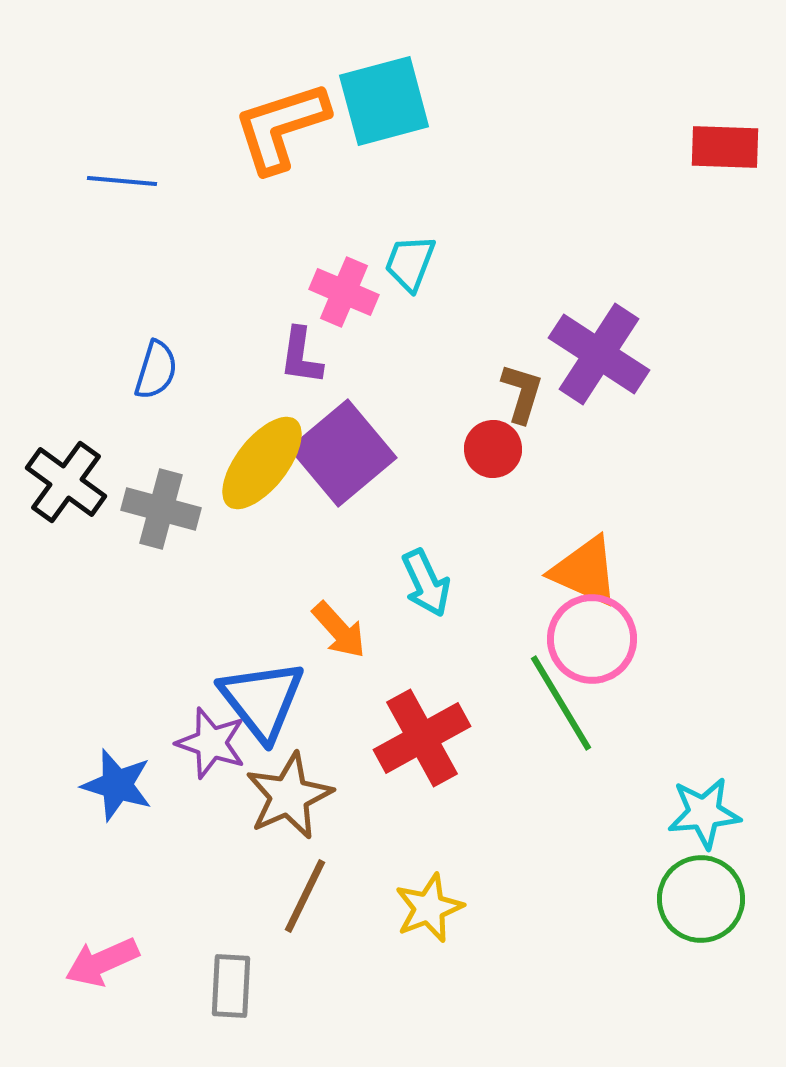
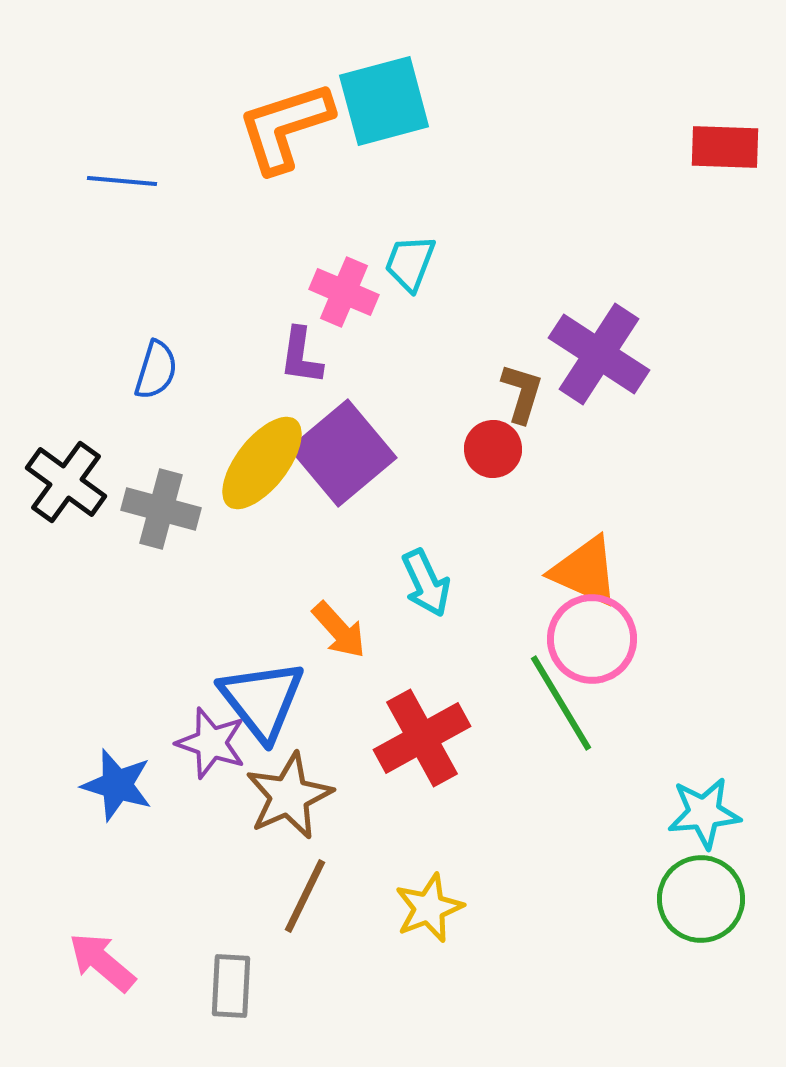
orange L-shape: moved 4 px right
pink arrow: rotated 64 degrees clockwise
